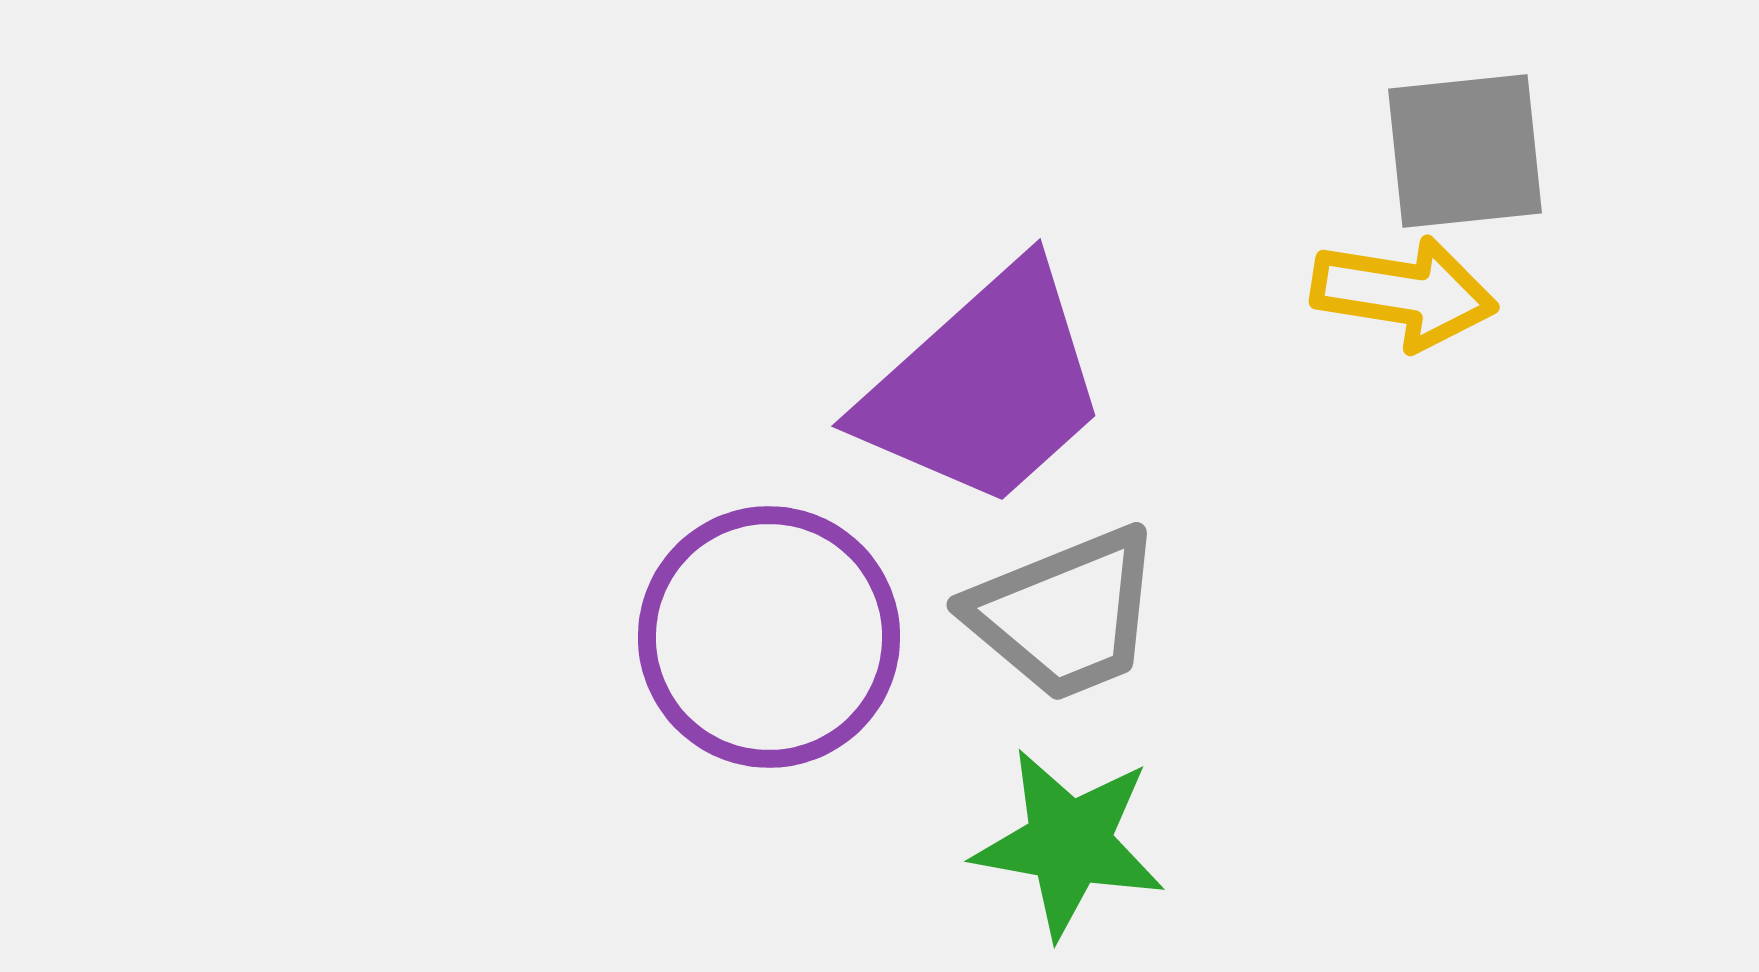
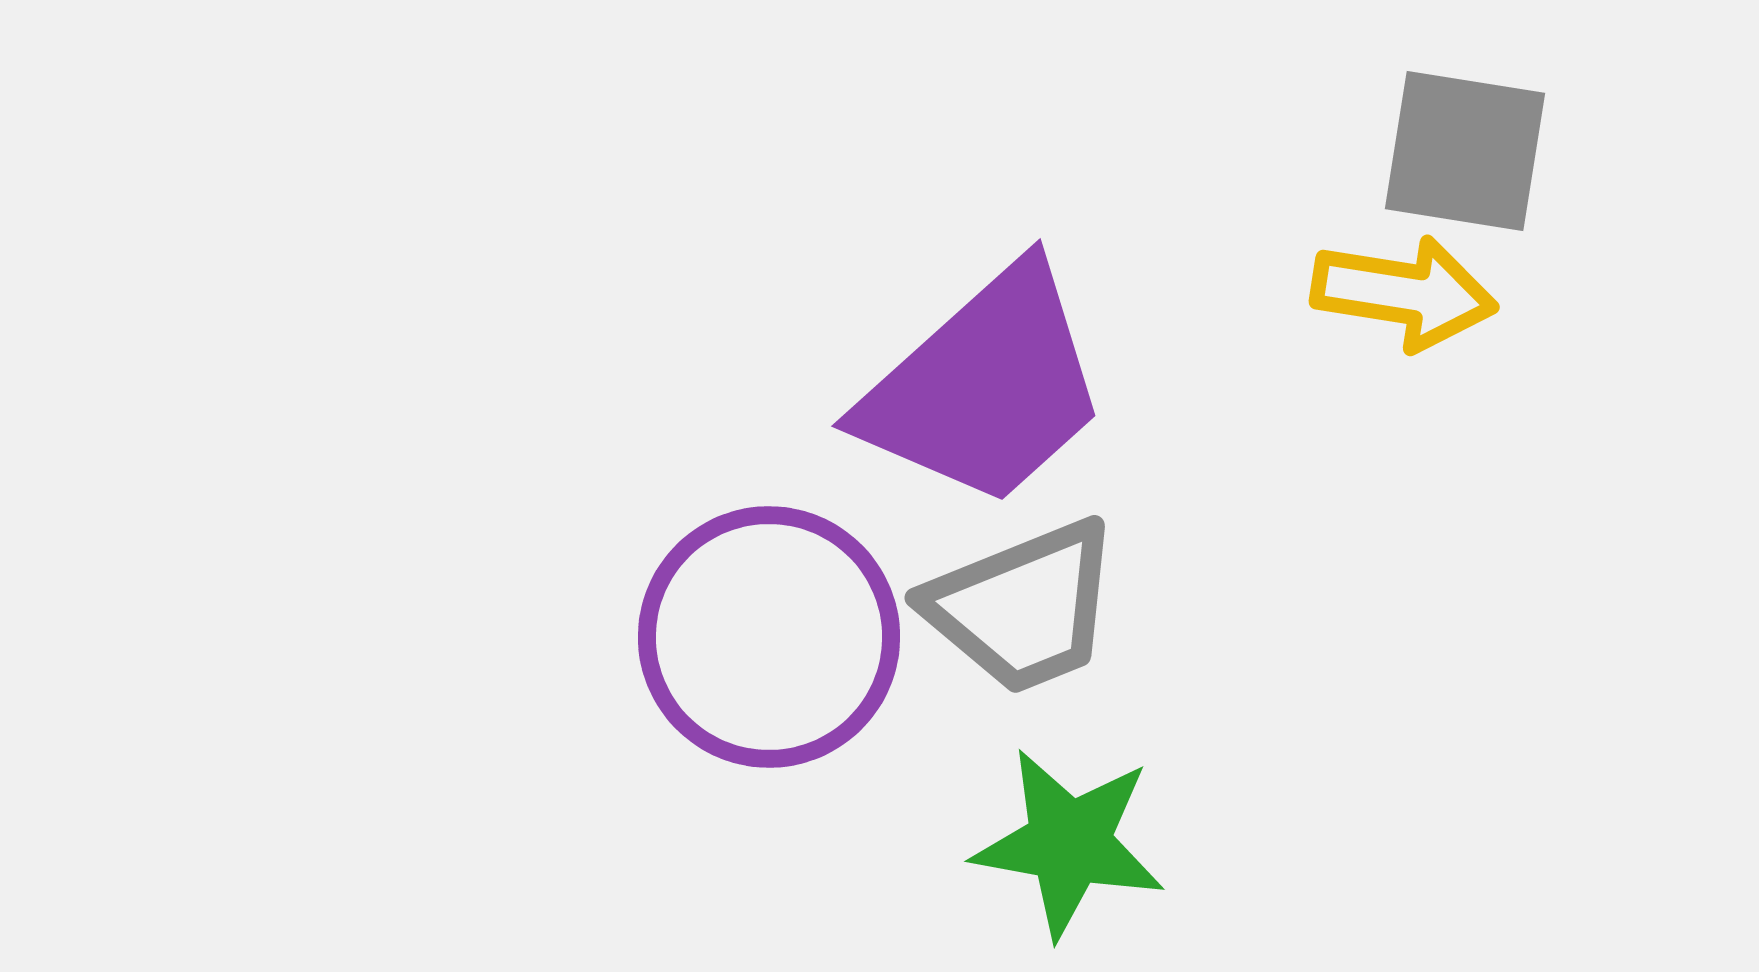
gray square: rotated 15 degrees clockwise
gray trapezoid: moved 42 px left, 7 px up
